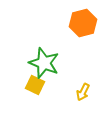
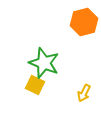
orange hexagon: moved 1 px right, 1 px up
yellow arrow: moved 1 px right, 1 px down
